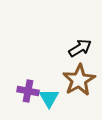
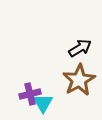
purple cross: moved 2 px right, 3 px down; rotated 25 degrees counterclockwise
cyan triangle: moved 6 px left, 5 px down
